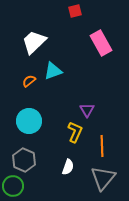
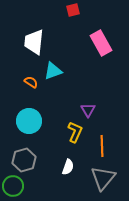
red square: moved 2 px left, 1 px up
white trapezoid: rotated 40 degrees counterclockwise
orange semicircle: moved 2 px right, 1 px down; rotated 72 degrees clockwise
purple triangle: moved 1 px right
gray hexagon: rotated 20 degrees clockwise
